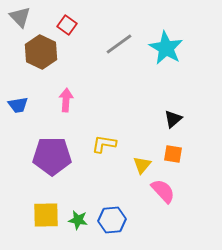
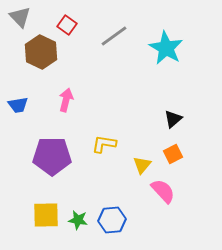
gray line: moved 5 px left, 8 px up
pink arrow: rotated 10 degrees clockwise
orange square: rotated 36 degrees counterclockwise
